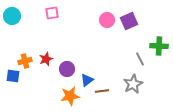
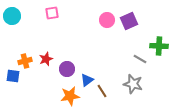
gray line: rotated 32 degrees counterclockwise
gray star: rotated 30 degrees counterclockwise
brown line: rotated 64 degrees clockwise
